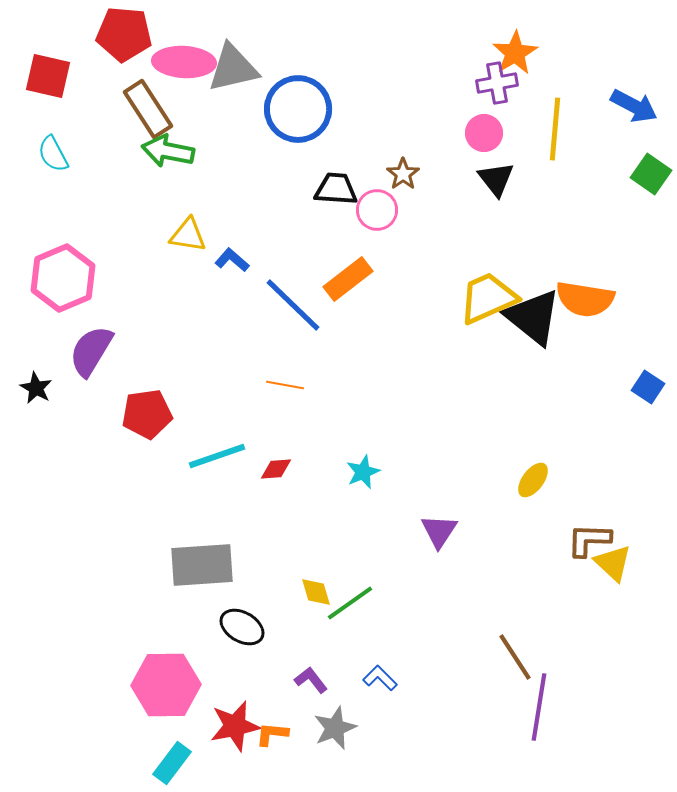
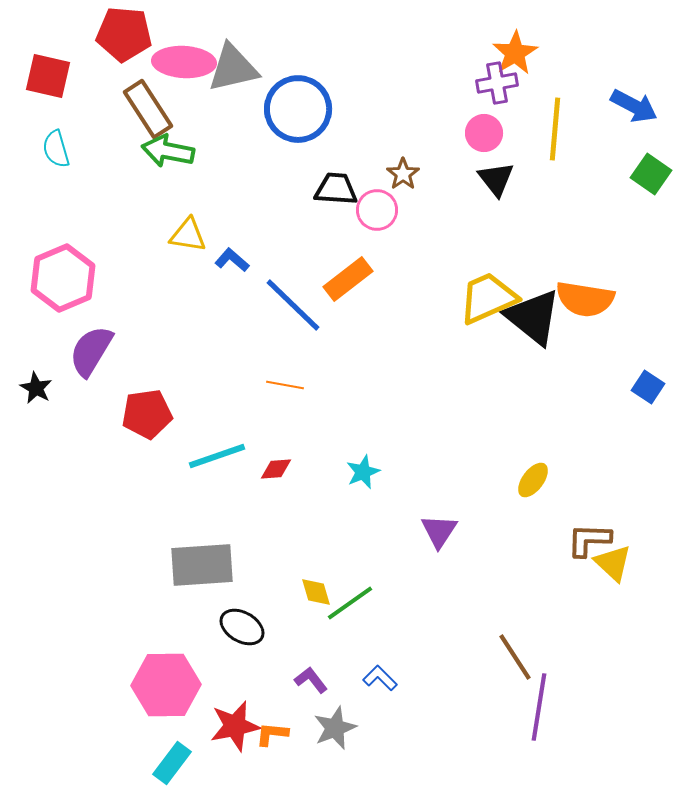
cyan semicircle at (53, 154): moved 3 px right, 5 px up; rotated 12 degrees clockwise
